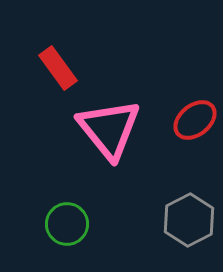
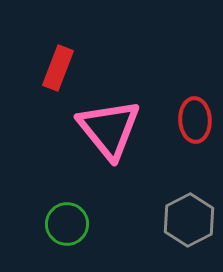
red rectangle: rotated 57 degrees clockwise
red ellipse: rotated 54 degrees counterclockwise
